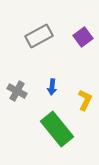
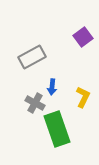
gray rectangle: moved 7 px left, 21 px down
gray cross: moved 18 px right, 12 px down
yellow L-shape: moved 2 px left, 3 px up
green rectangle: rotated 20 degrees clockwise
